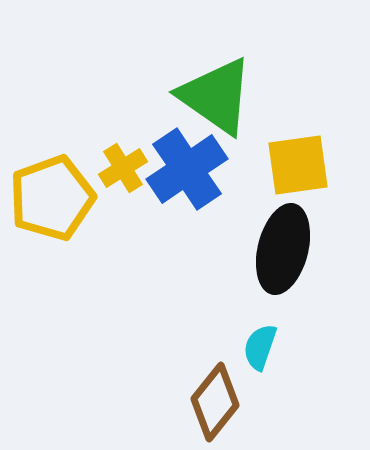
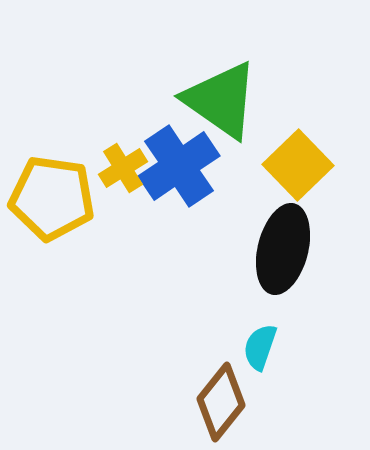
green triangle: moved 5 px right, 4 px down
yellow square: rotated 36 degrees counterclockwise
blue cross: moved 8 px left, 3 px up
yellow pentagon: rotated 28 degrees clockwise
brown diamond: moved 6 px right
